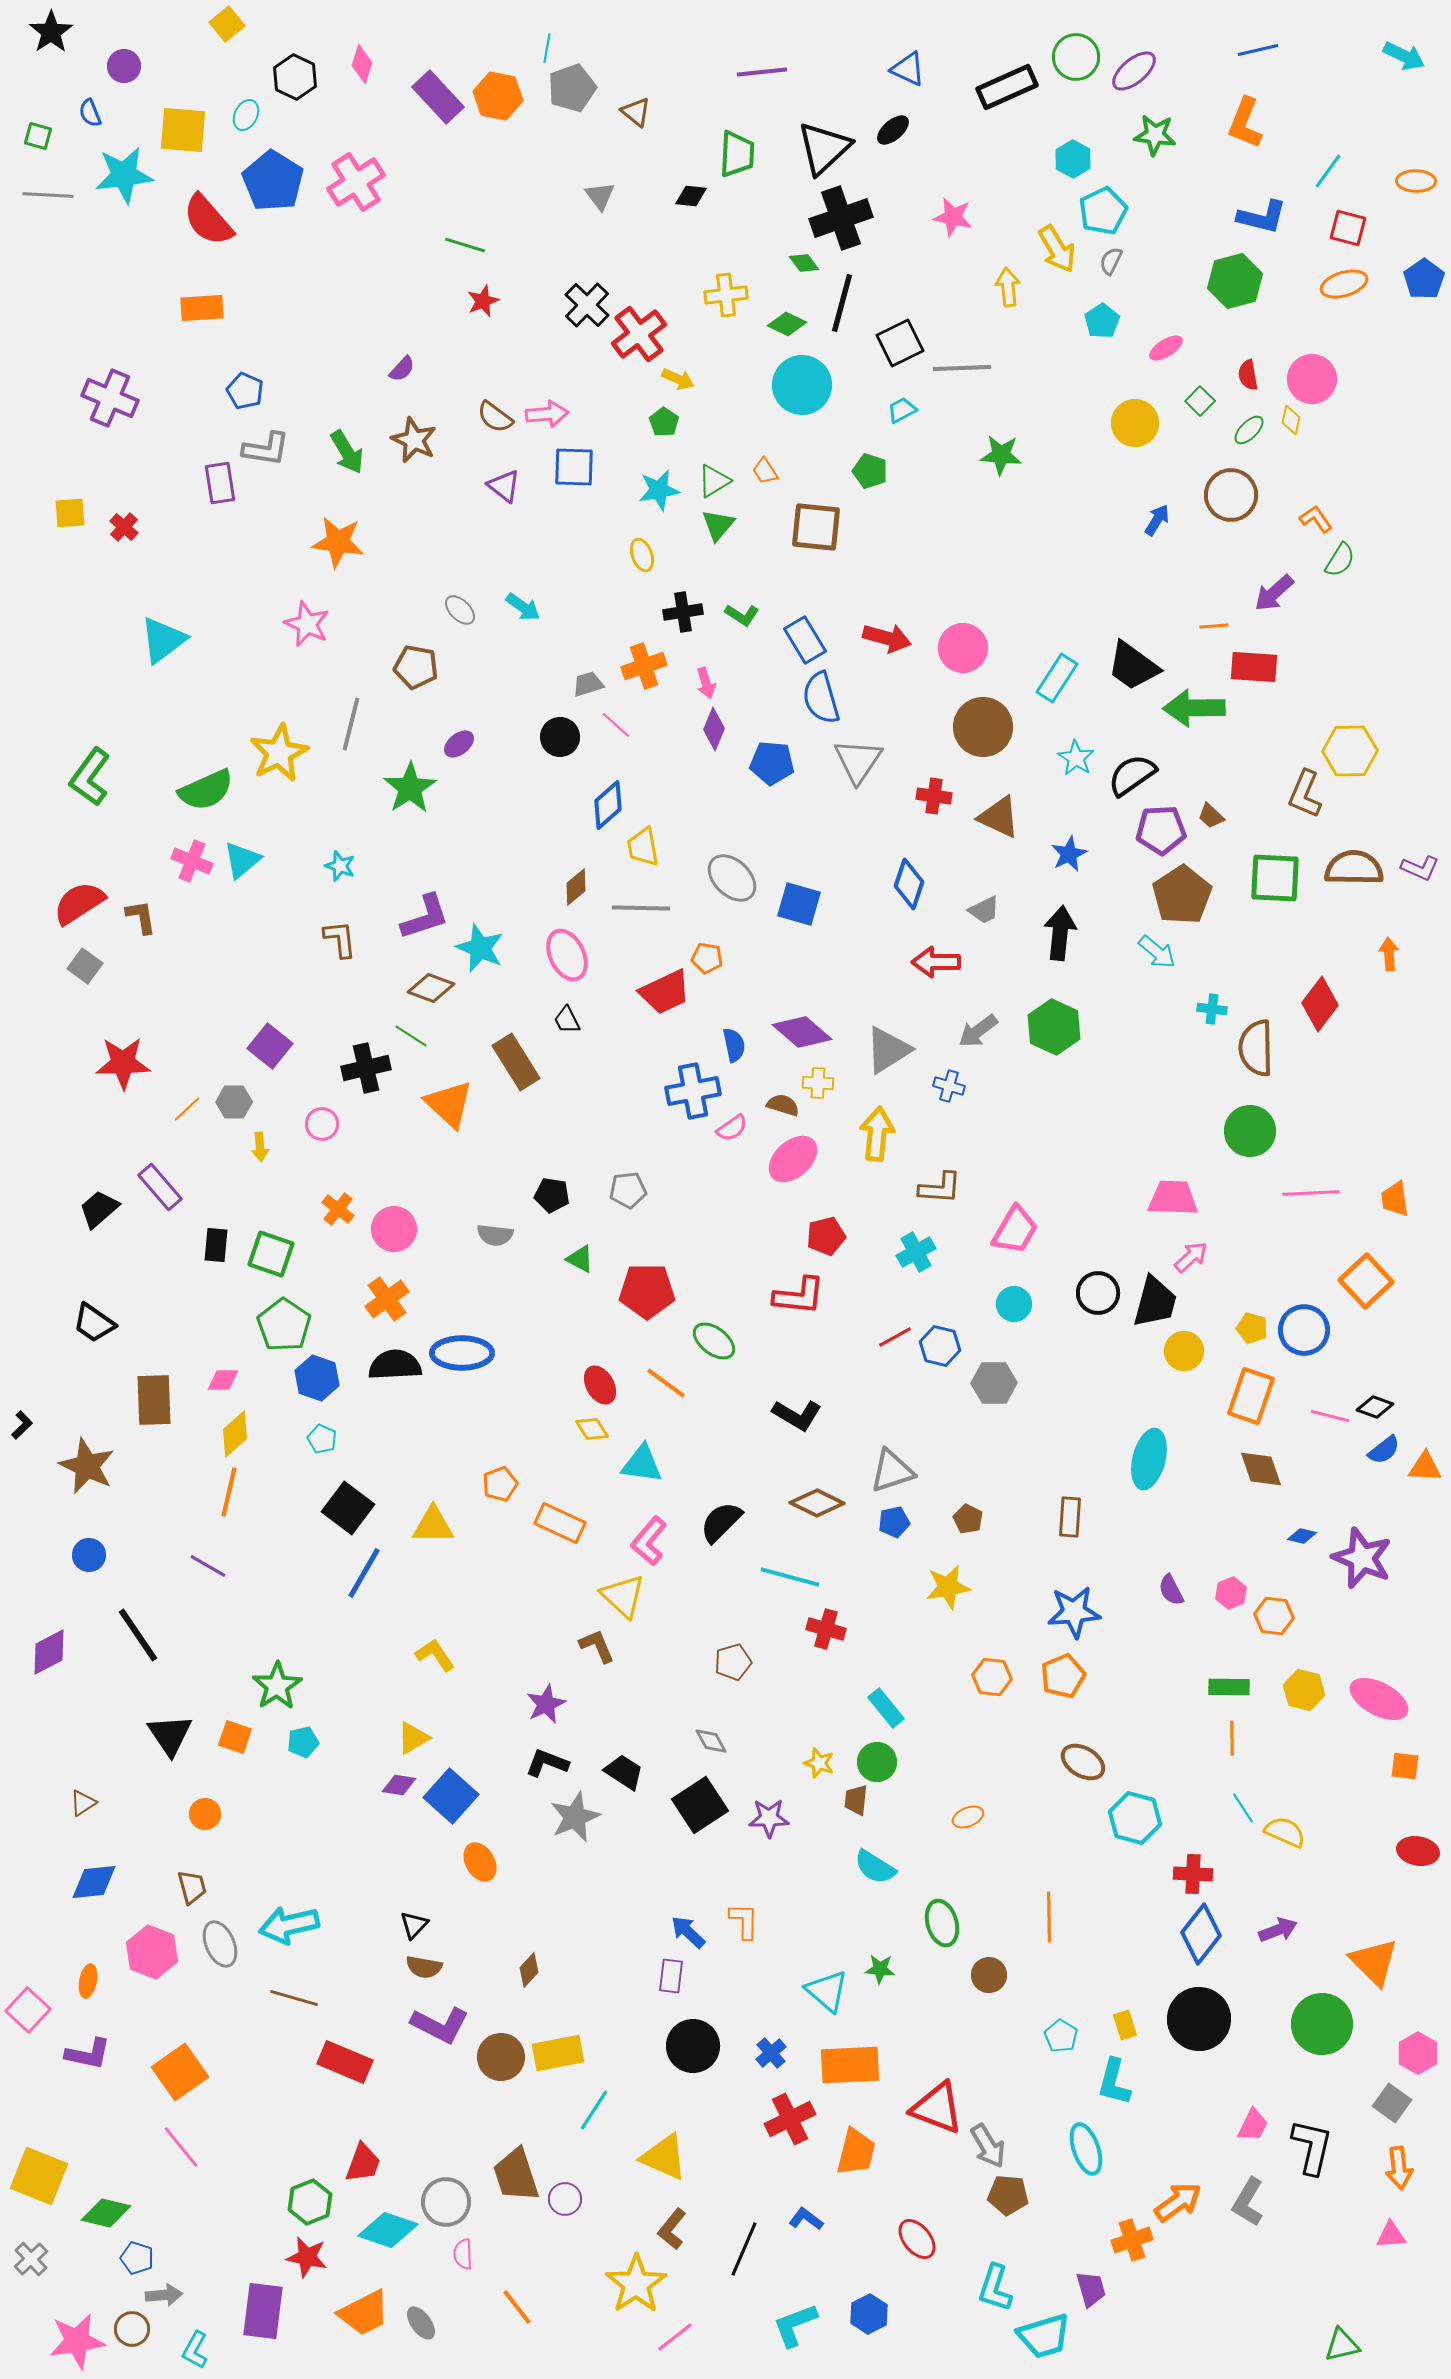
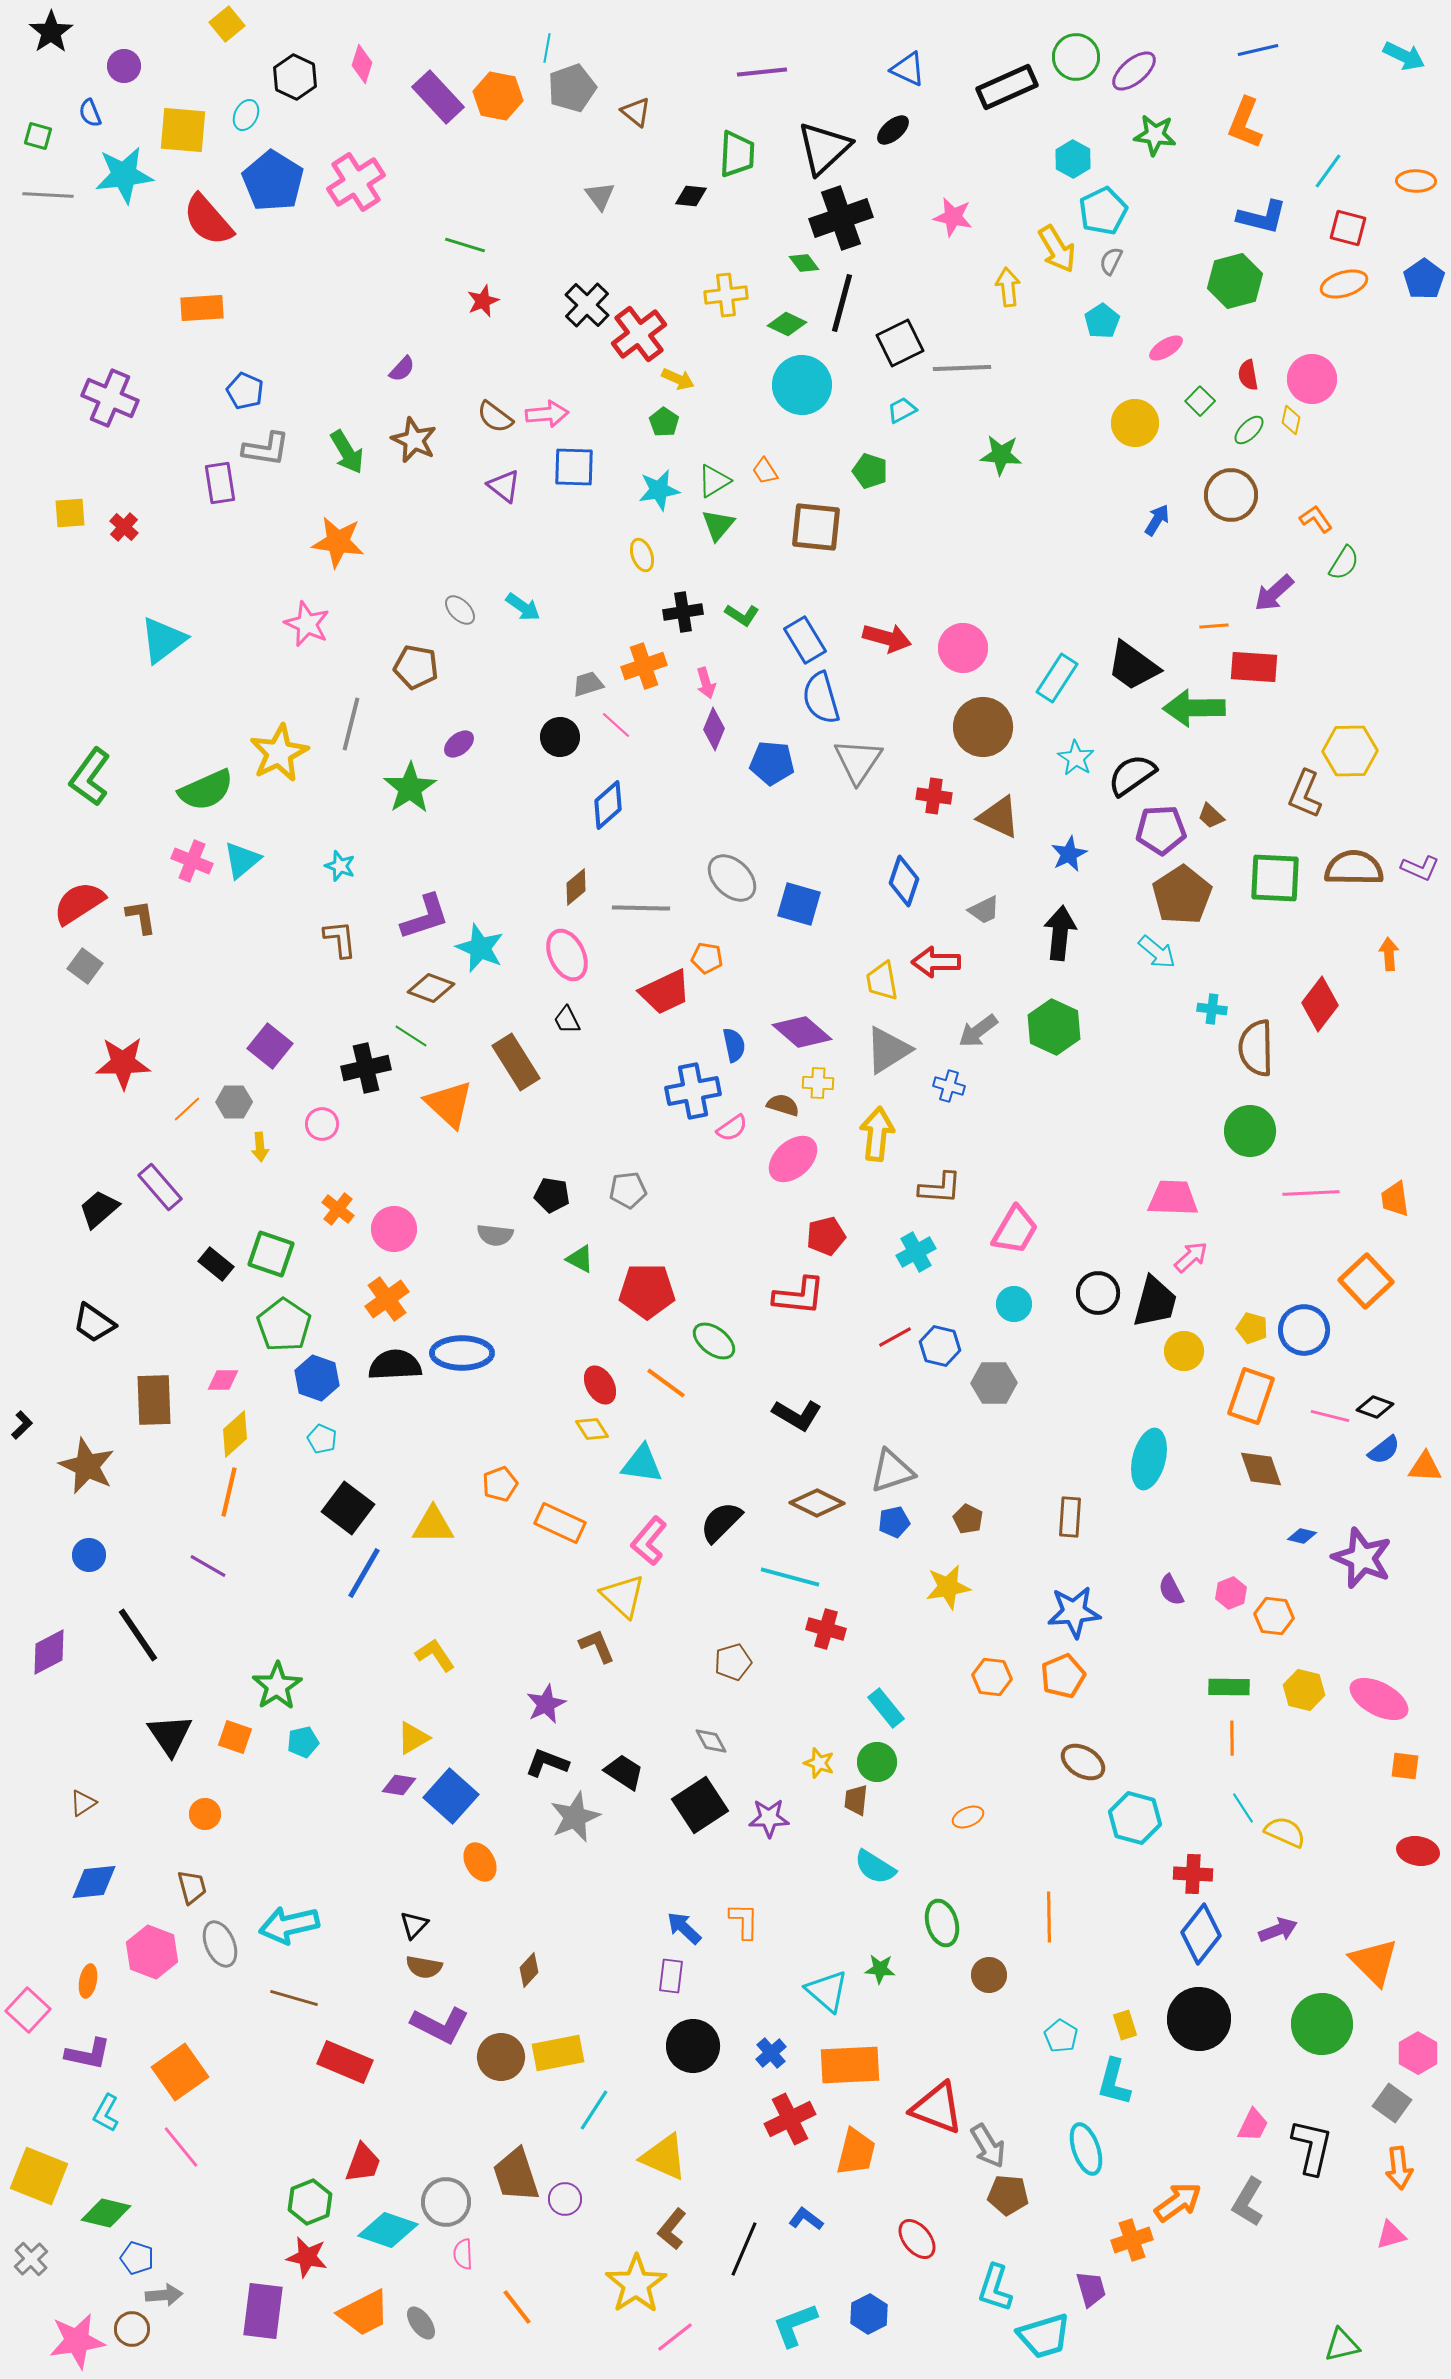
green semicircle at (1340, 560): moved 4 px right, 3 px down
yellow trapezoid at (643, 847): moved 239 px right, 134 px down
blue diamond at (909, 884): moved 5 px left, 3 px up
black rectangle at (216, 1245): moved 19 px down; rotated 56 degrees counterclockwise
blue arrow at (688, 1932): moved 4 px left, 4 px up
pink triangle at (1391, 2235): rotated 12 degrees counterclockwise
cyan L-shape at (195, 2350): moved 89 px left, 237 px up
